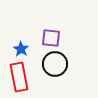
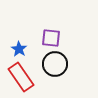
blue star: moved 2 px left
red rectangle: moved 2 px right; rotated 24 degrees counterclockwise
